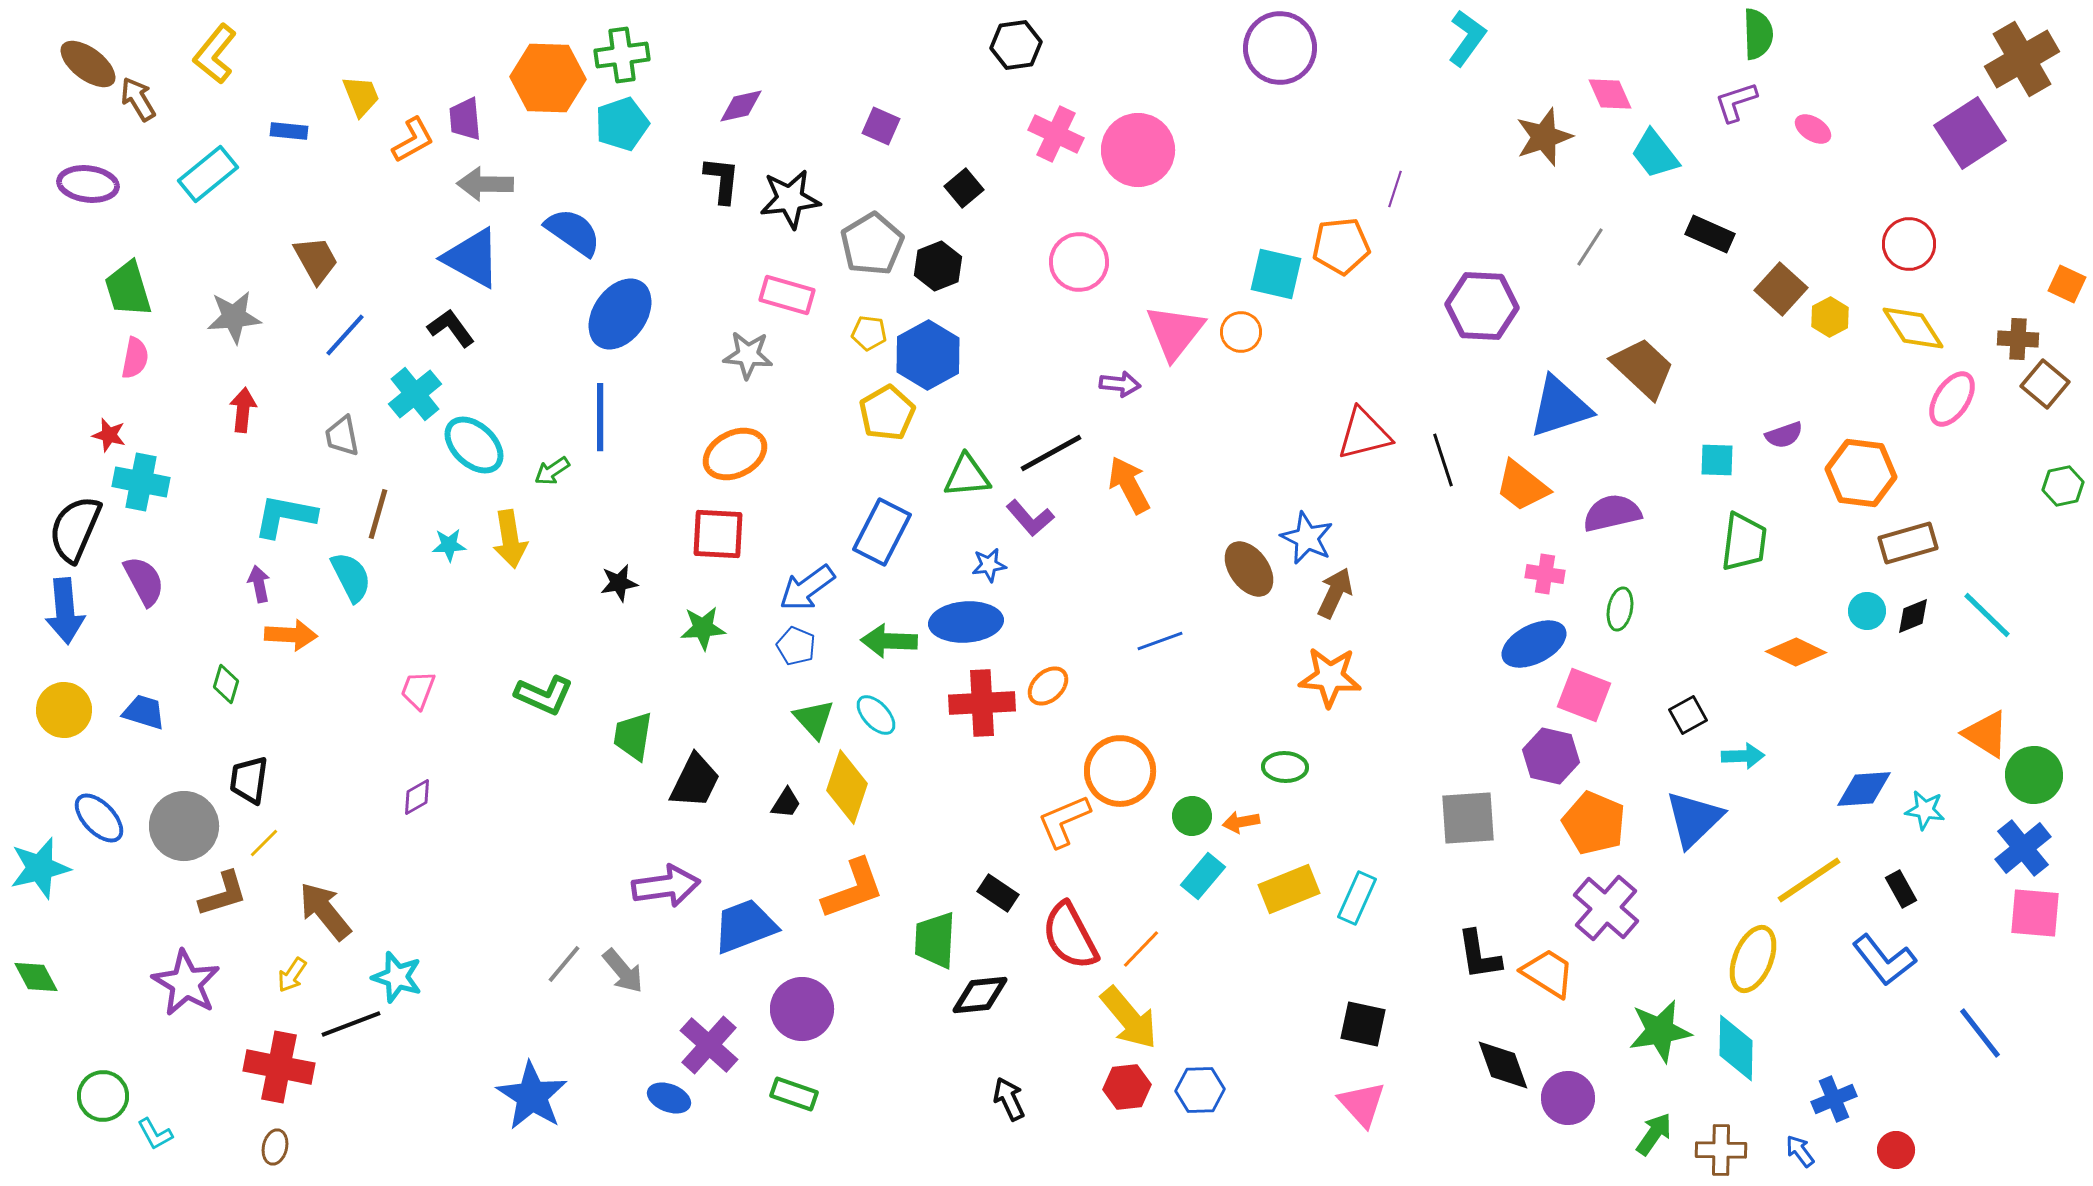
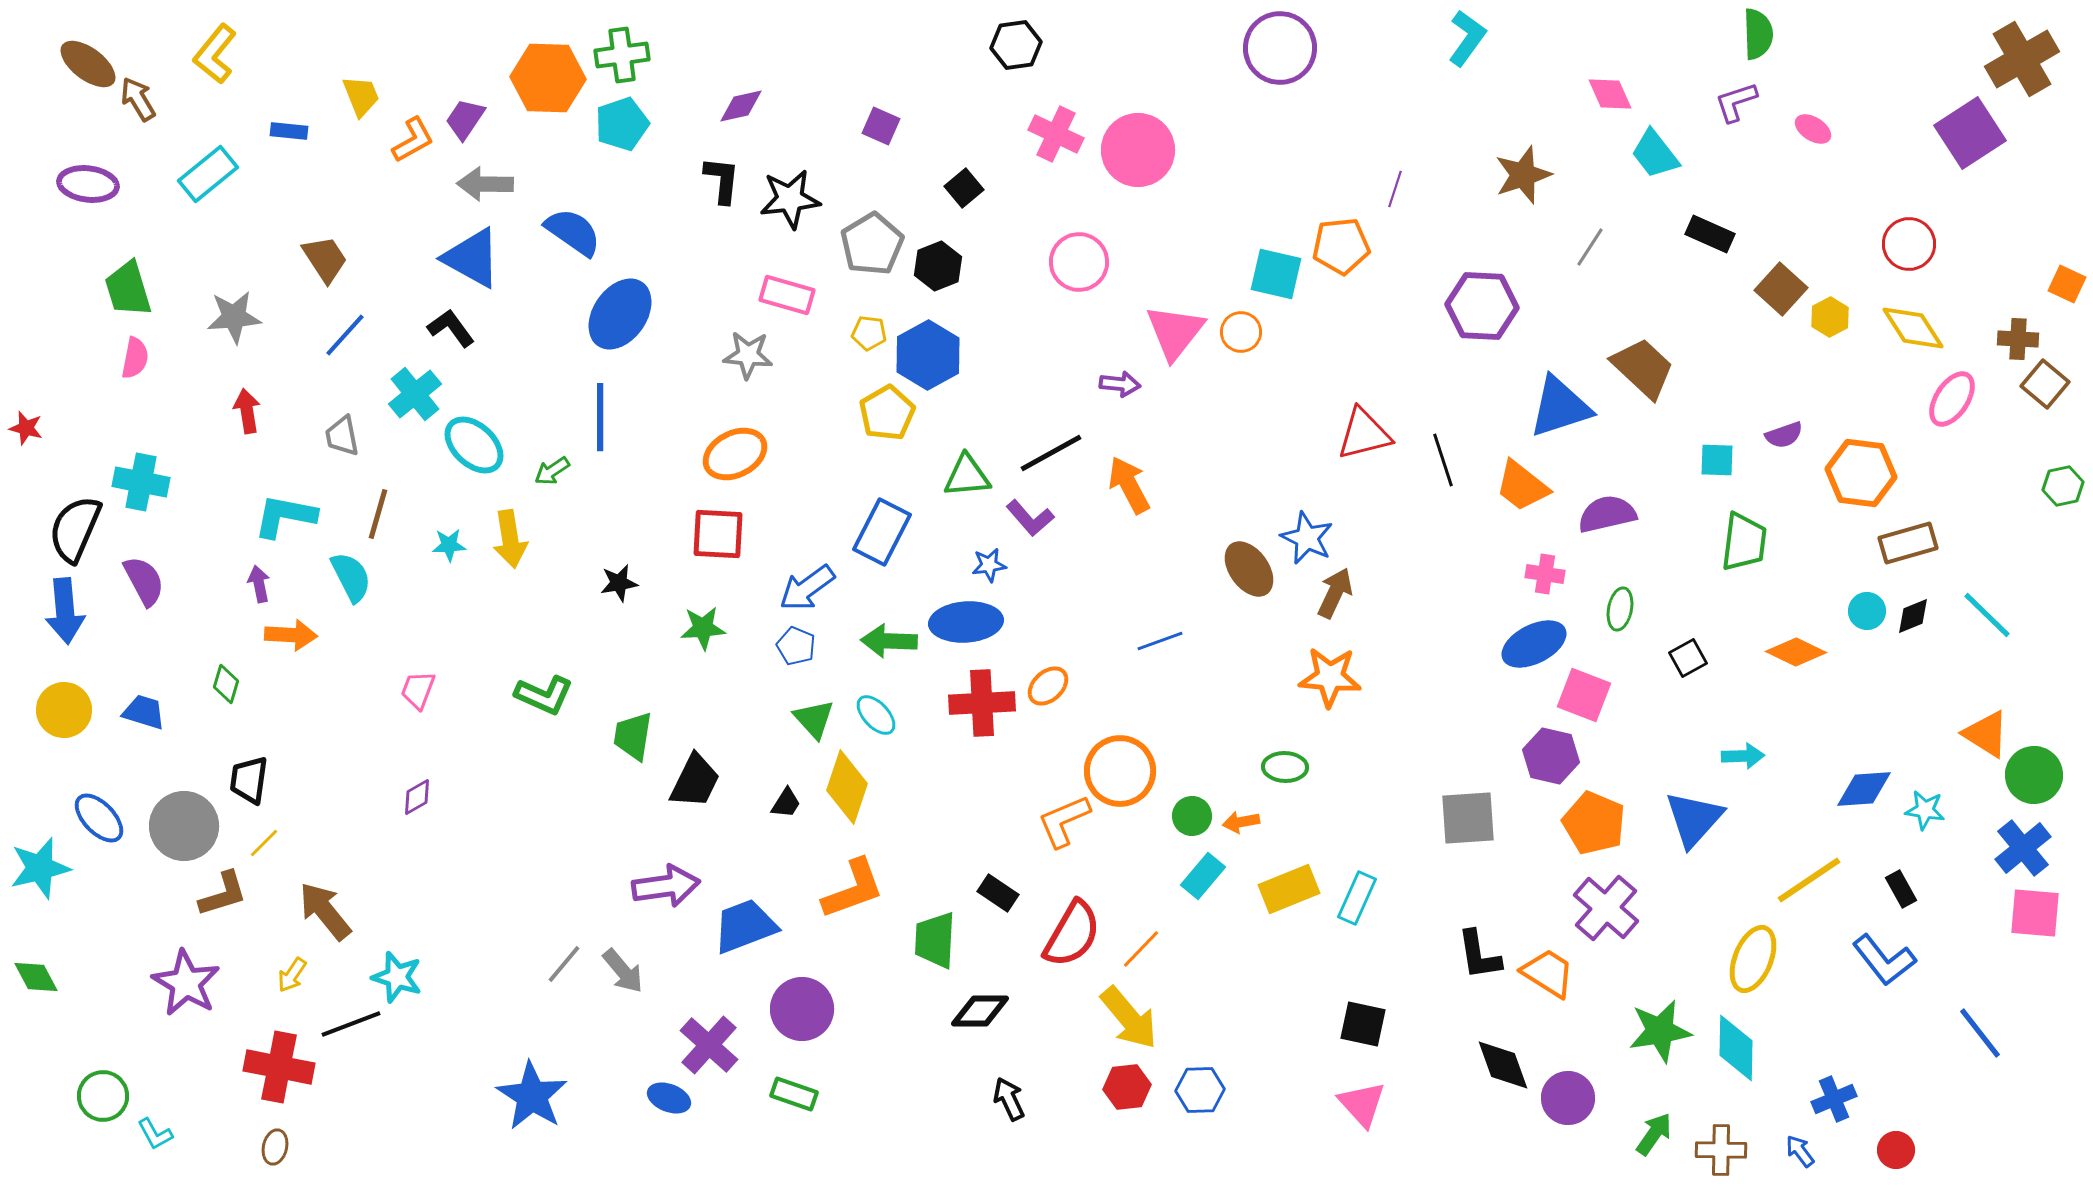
purple trapezoid at (465, 119): rotated 39 degrees clockwise
brown star at (1544, 137): moved 21 px left, 38 px down
brown trapezoid at (316, 260): moved 9 px right, 1 px up; rotated 4 degrees counterclockwise
red arrow at (243, 410): moved 4 px right, 1 px down; rotated 15 degrees counterclockwise
red star at (109, 435): moved 83 px left, 7 px up
purple semicircle at (1612, 513): moved 5 px left, 1 px down
black square at (1688, 715): moved 57 px up
blue triangle at (1694, 819): rotated 4 degrees counterclockwise
red semicircle at (1070, 936): moved 2 px right, 2 px up; rotated 122 degrees counterclockwise
black diamond at (980, 995): moved 16 px down; rotated 6 degrees clockwise
